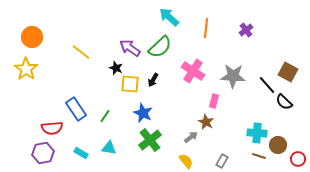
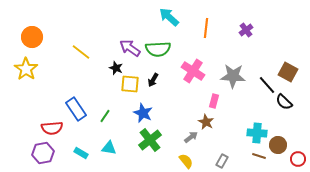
green semicircle: moved 2 px left, 2 px down; rotated 40 degrees clockwise
